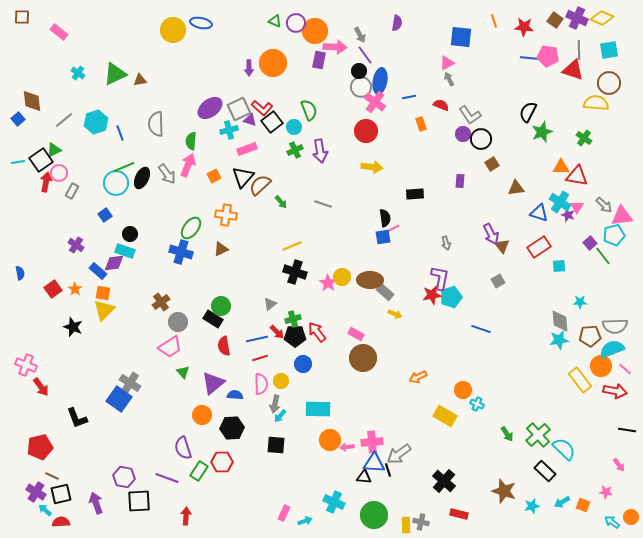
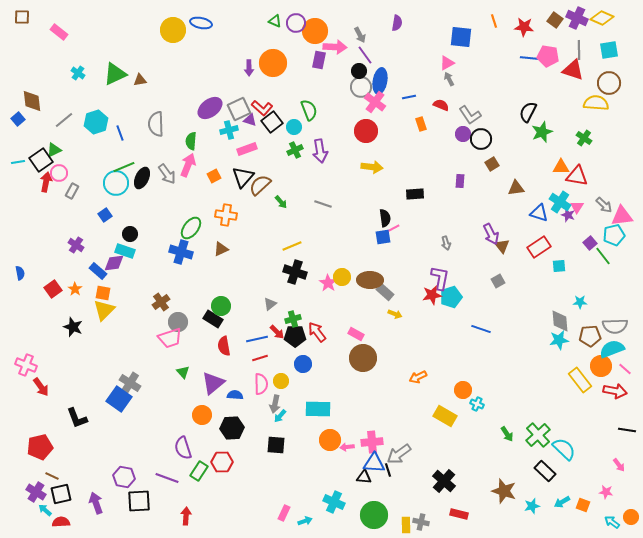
pink trapezoid at (170, 347): moved 9 px up; rotated 15 degrees clockwise
